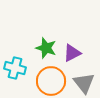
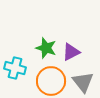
purple triangle: moved 1 px left, 1 px up
gray triangle: moved 1 px left, 1 px up
